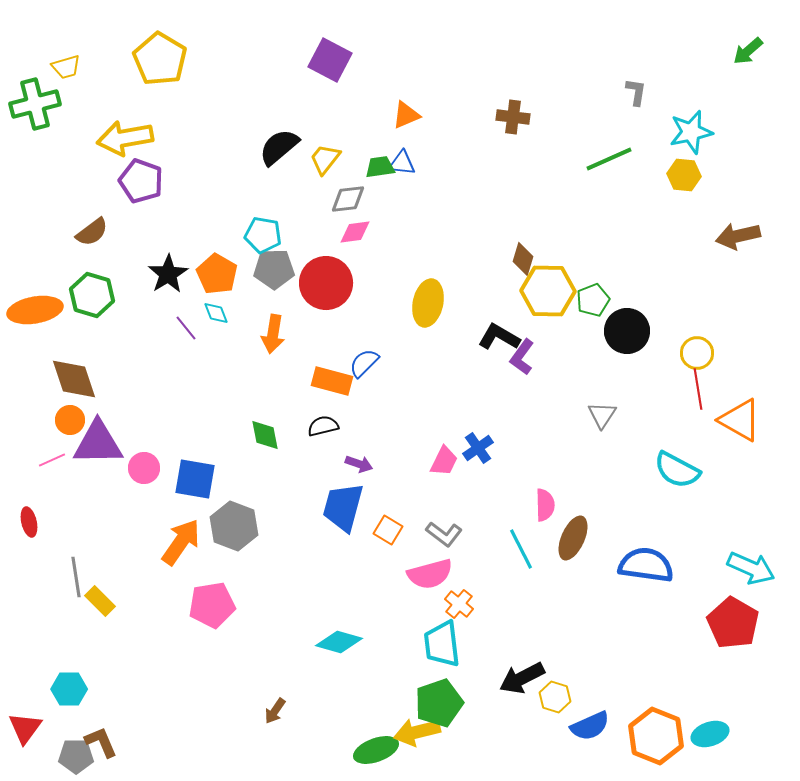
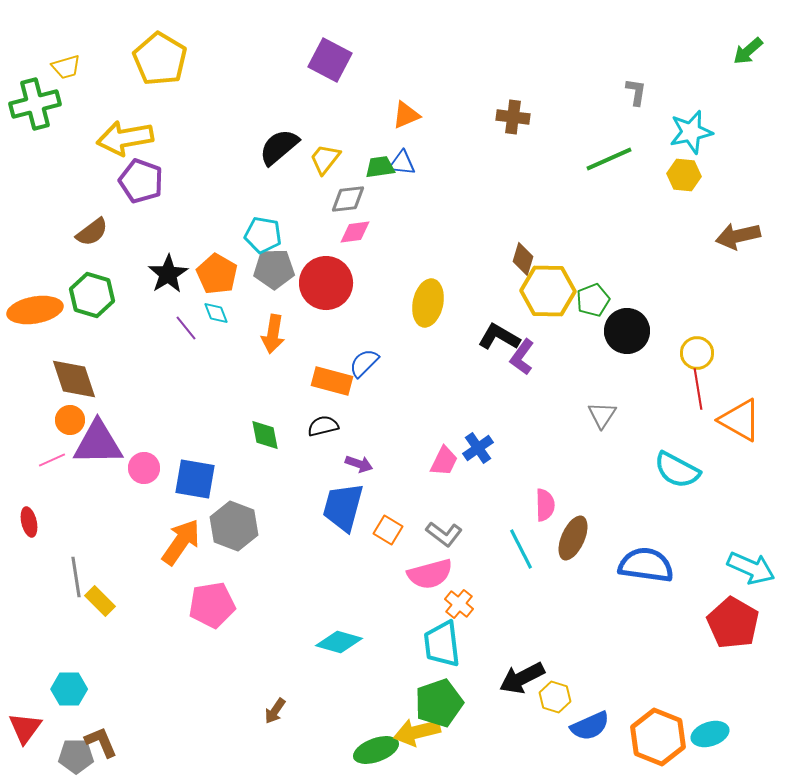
orange hexagon at (656, 736): moved 2 px right, 1 px down
